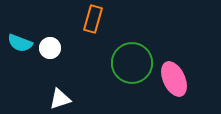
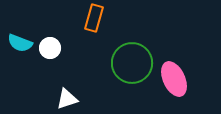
orange rectangle: moved 1 px right, 1 px up
white triangle: moved 7 px right
